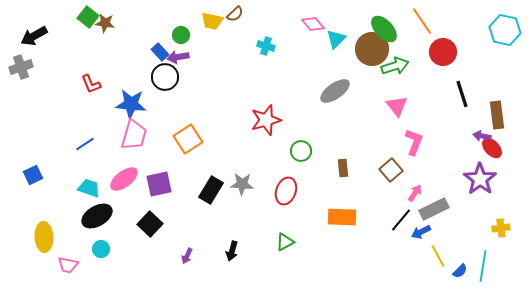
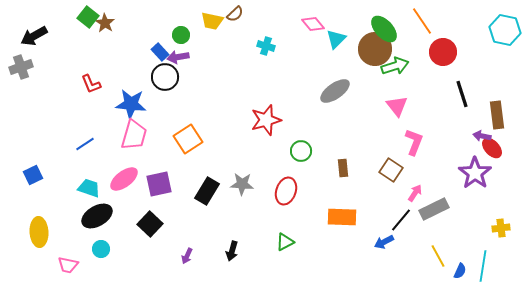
brown star at (105, 23): rotated 24 degrees clockwise
brown circle at (372, 49): moved 3 px right
brown square at (391, 170): rotated 15 degrees counterclockwise
purple star at (480, 179): moved 5 px left, 6 px up
black rectangle at (211, 190): moved 4 px left, 1 px down
blue arrow at (421, 232): moved 37 px left, 10 px down
yellow ellipse at (44, 237): moved 5 px left, 5 px up
blue semicircle at (460, 271): rotated 21 degrees counterclockwise
